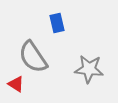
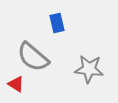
gray semicircle: rotated 16 degrees counterclockwise
